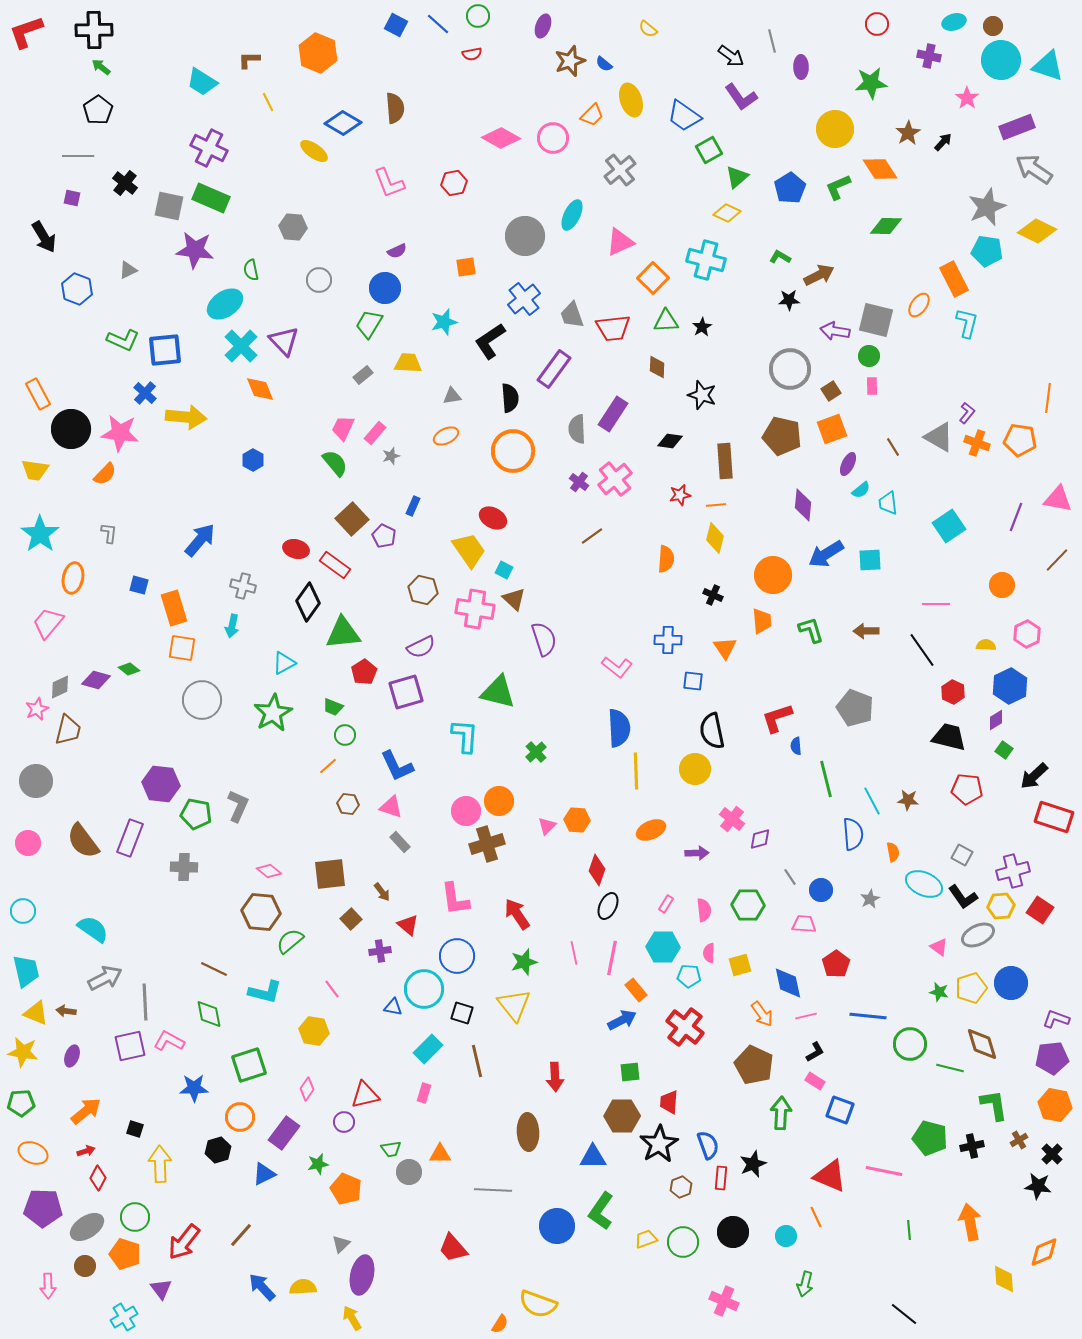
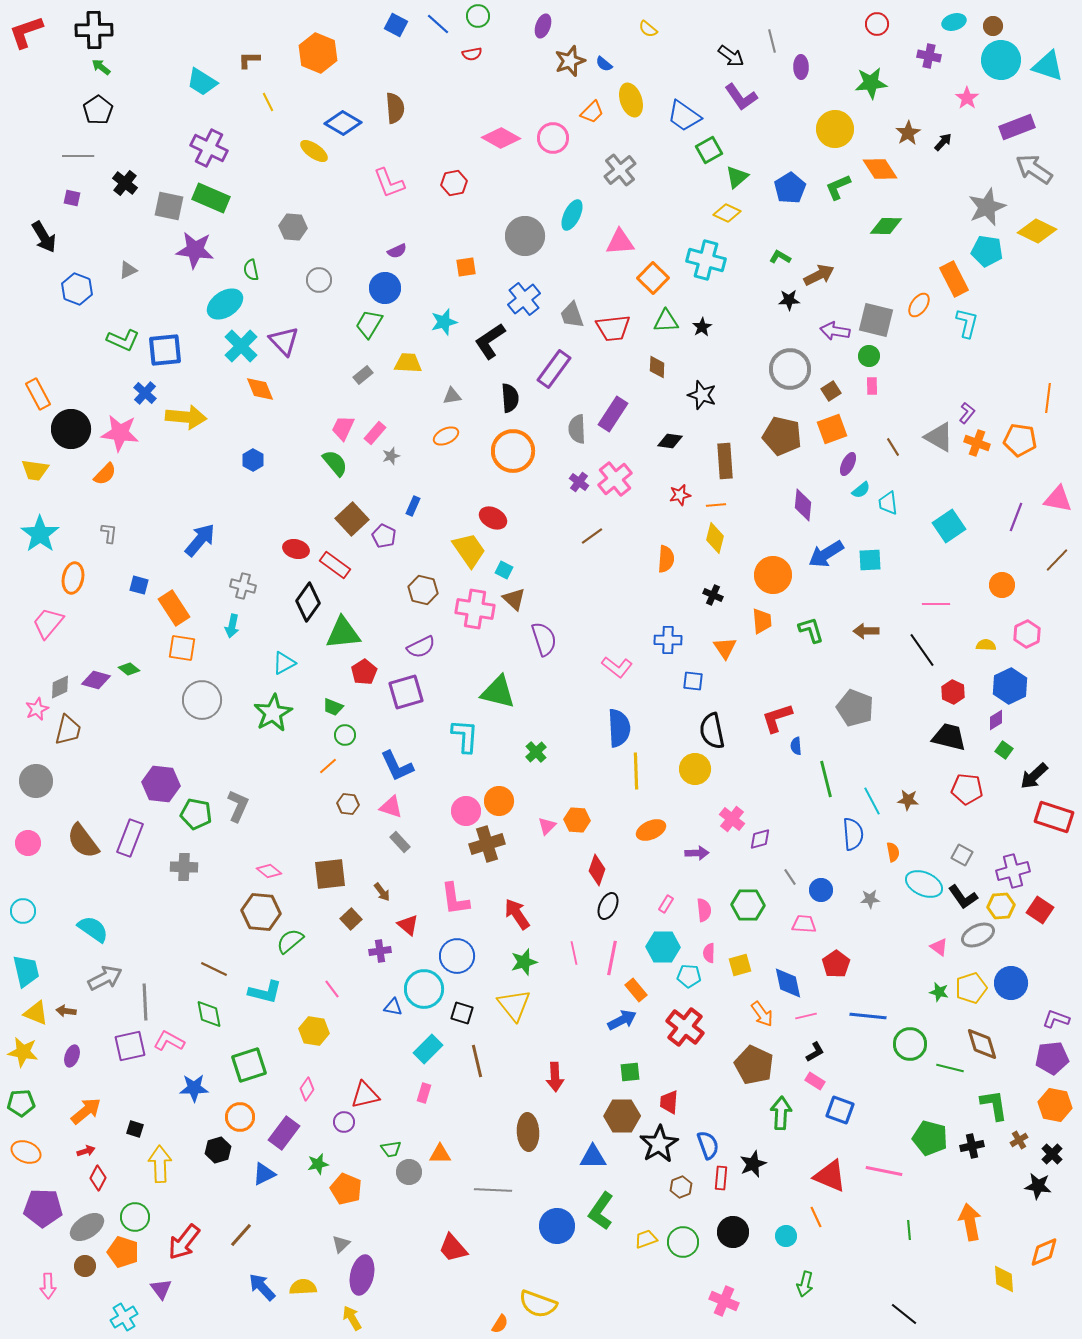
orange trapezoid at (592, 115): moved 3 px up
pink triangle at (620, 242): rotated 20 degrees clockwise
orange rectangle at (174, 608): rotated 16 degrees counterclockwise
gray star at (870, 899): rotated 24 degrees clockwise
orange ellipse at (33, 1153): moved 7 px left, 1 px up
orange pentagon at (125, 1254): moved 2 px left, 2 px up
